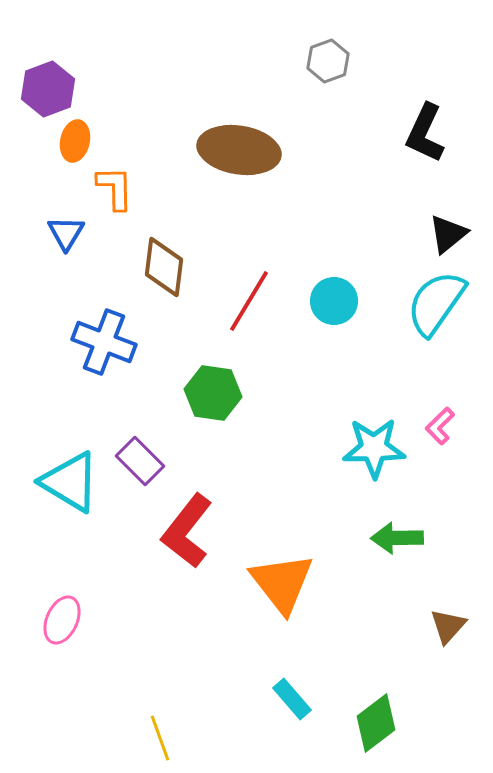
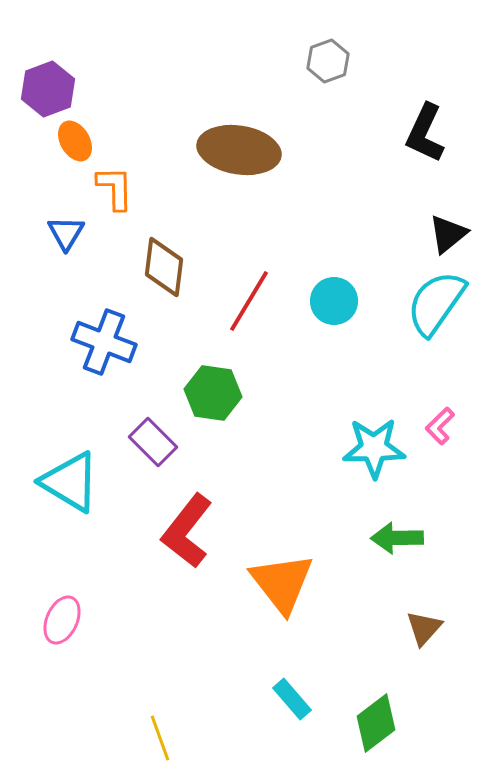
orange ellipse: rotated 42 degrees counterclockwise
purple rectangle: moved 13 px right, 19 px up
brown triangle: moved 24 px left, 2 px down
